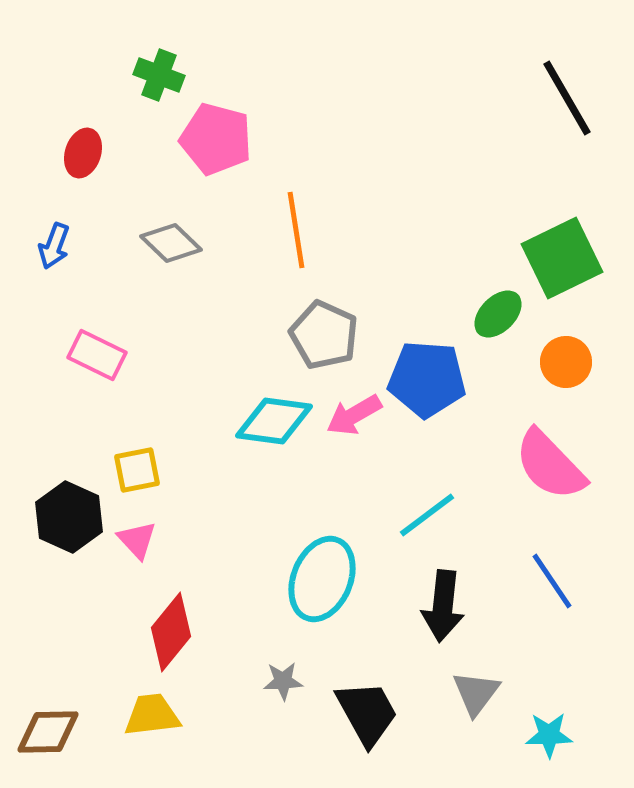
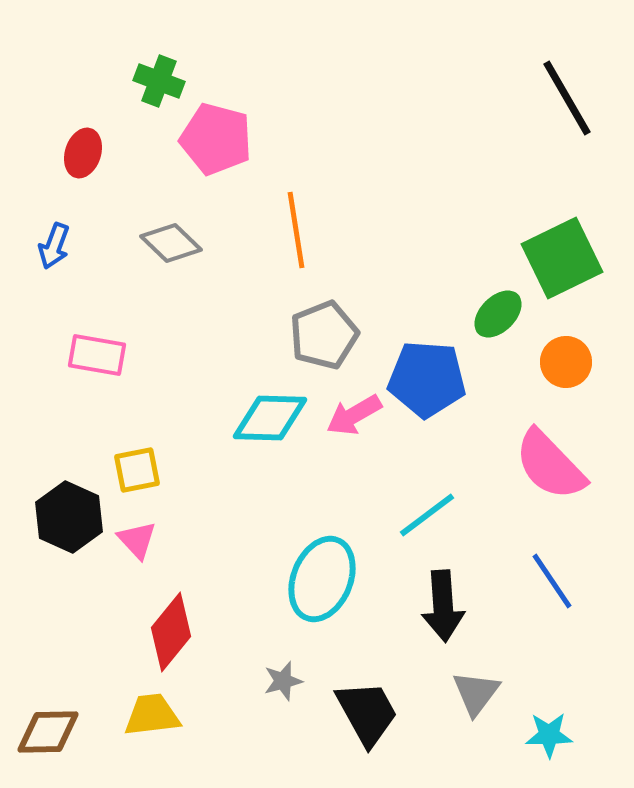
green cross: moved 6 px down
gray pentagon: rotated 26 degrees clockwise
pink rectangle: rotated 16 degrees counterclockwise
cyan diamond: moved 4 px left, 3 px up; rotated 6 degrees counterclockwise
black arrow: rotated 10 degrees counterclockwise
gray star: rotated 12 degrees counterclockwise
